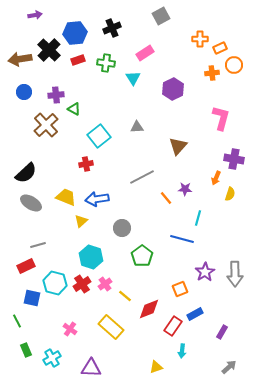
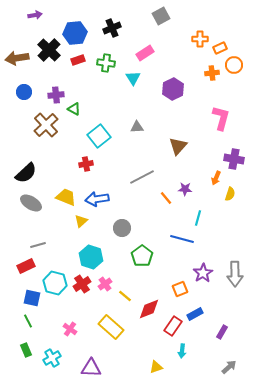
brown arrow at (20, 59): moved 3 px left, 1 px up
purple star at (205, 272): moved 2 px left, 1 px down
green line at (17, 321): moved 11 px right
